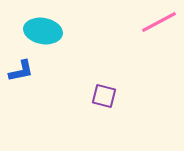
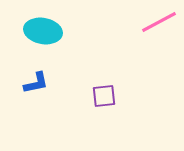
blue L-shape: moved 15 px right, 12 px down
purple square: rotated 20 degrees counterclockwise
